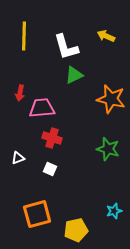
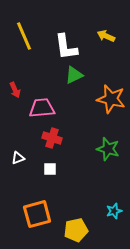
yellow line: rotated 24 degrees counterclockwise
white L-shape: rotated 8 degrees clockwise
red arrow: moved 5 px left, 3 px up; rotated 35 degrees counterclockwise
white square: rotated 24 degrees counterclockwise
